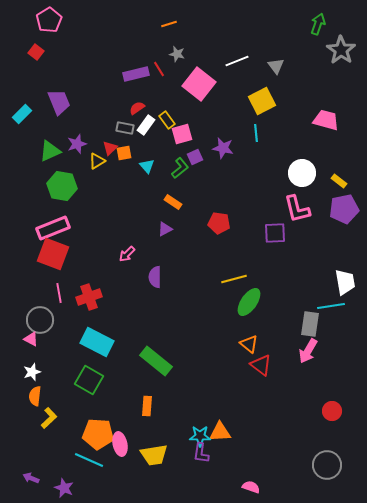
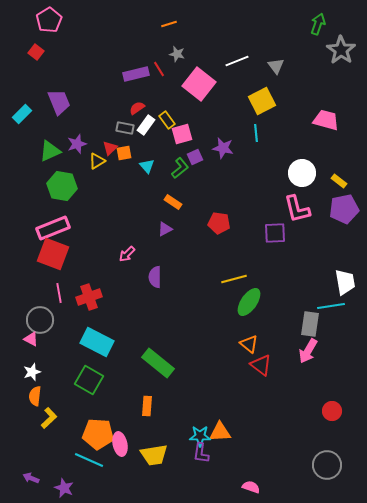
green rectangle at (156, 361): moved 2 px right, 2 px down
